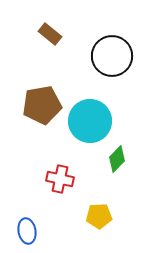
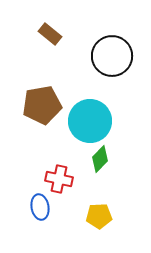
green diamond: moved 17 px left
red cross: moved 1 px left
blue ellipse: moved 13 px right, 24 px up
